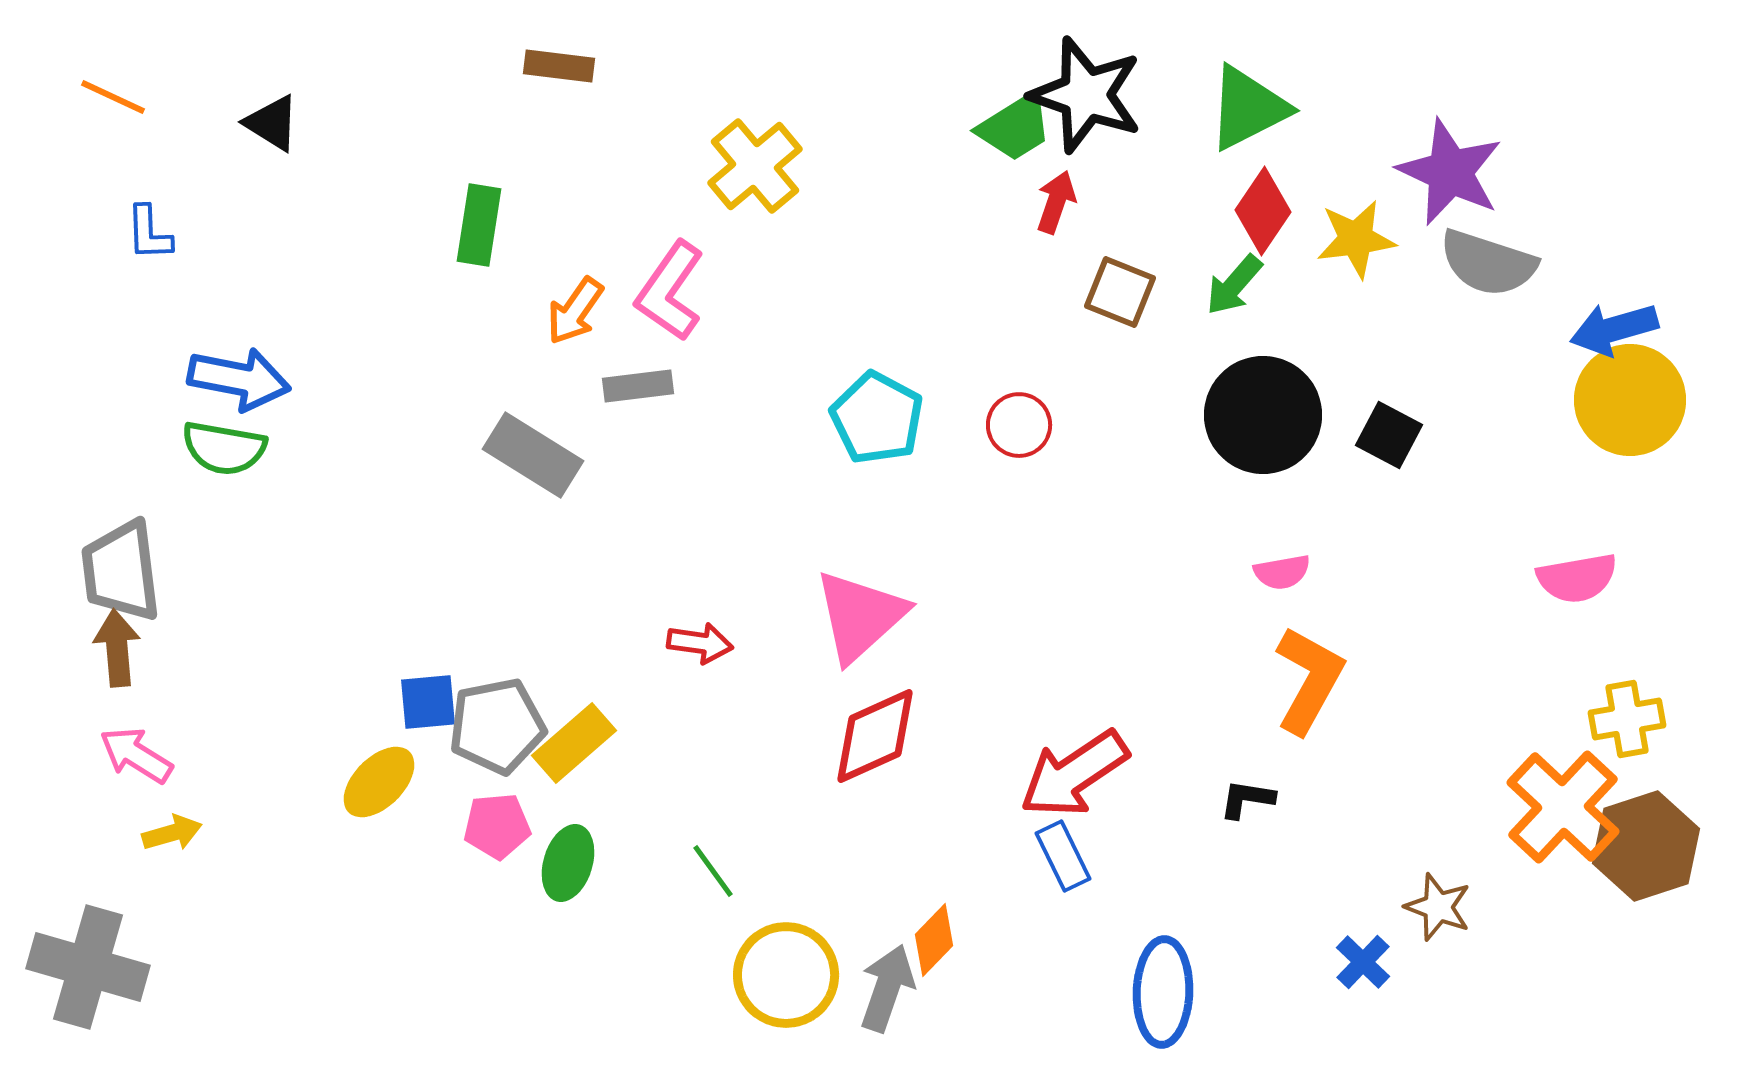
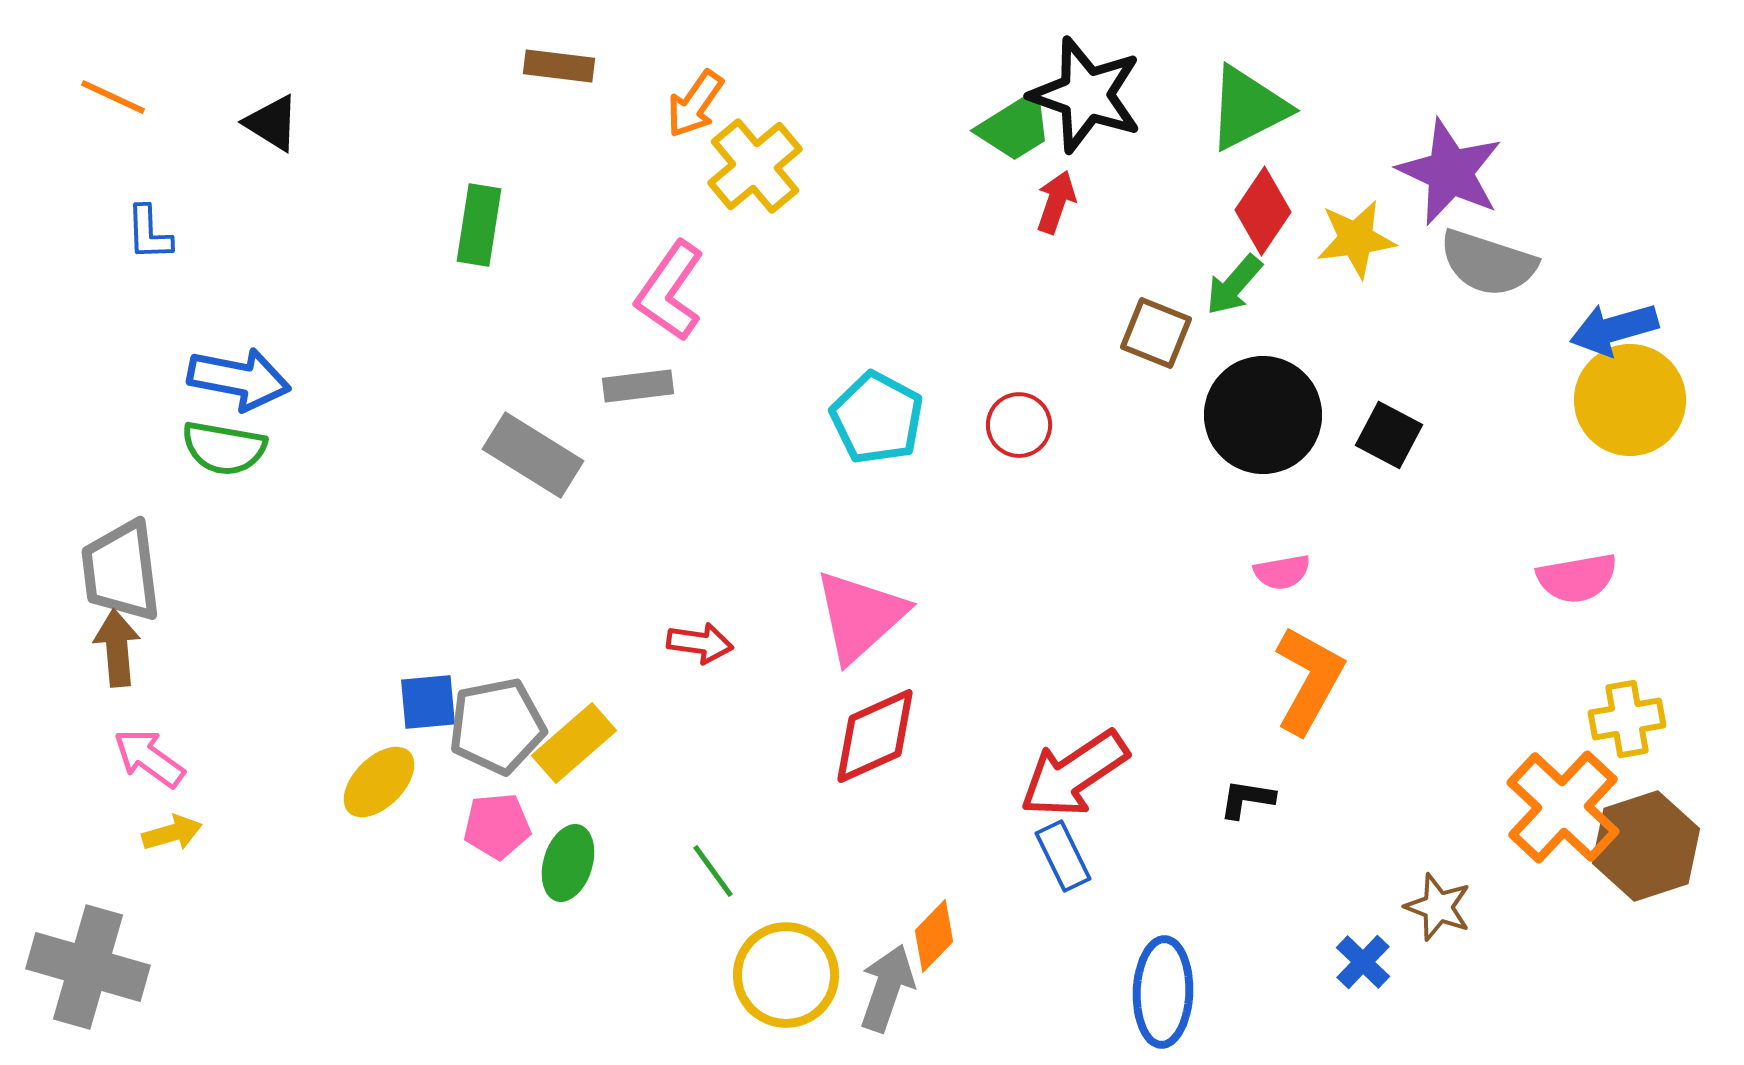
brown square at (1120, 292): moved 36 px right, 41 px down
orange arrow at (575, 311): moved 120 px right, 207 px up
pink arrow at (136, 755): moved 13 px right, 3 px down; rotated 4 degrees clockwise
orange diamond at (934, 940): moved 4 px up
